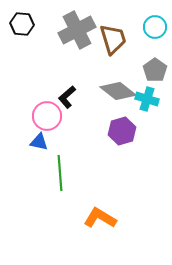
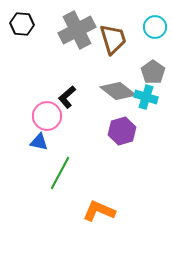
gray pentagon: moved 2 px left, 2 px down
cyan cross: moved 1 px left, 2 px up
green line: rotated 32 degrees clockwise
orange L-shape: moved 1 px left, 7 px up; rotated 8 degrees counterclockwise
